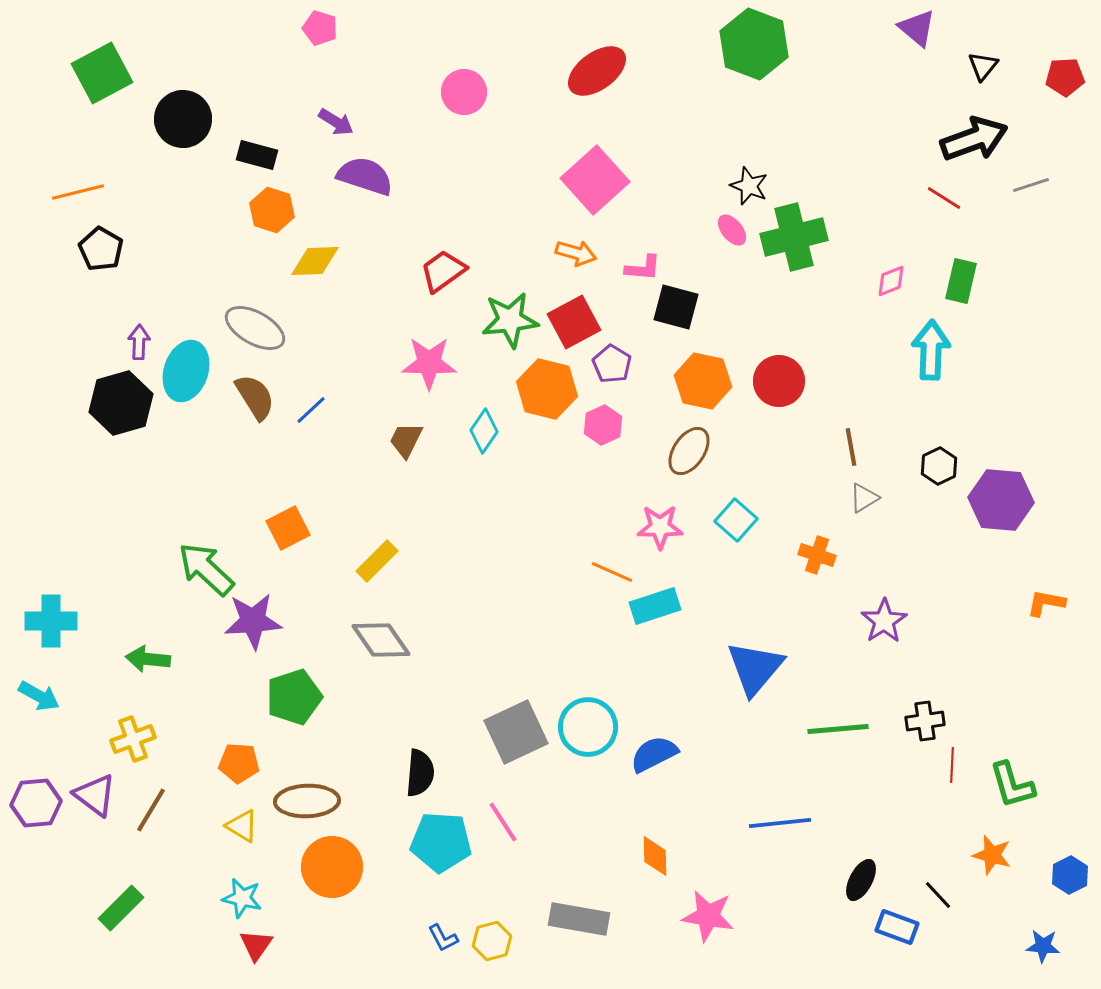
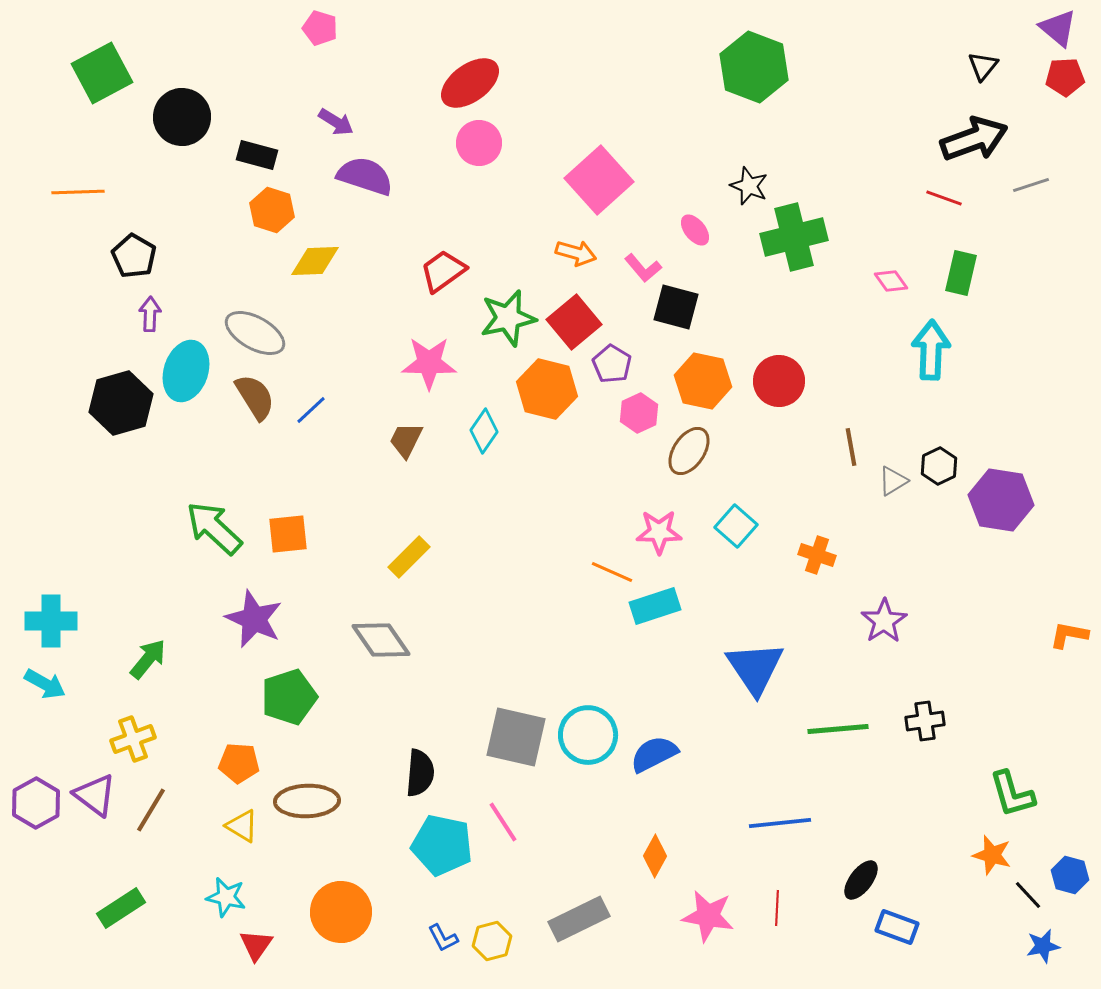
purple triangle at (917, 28): moved 141 px right
green hexagon at (754, 44): moved 23 px down
red ellipse at (597, 71): moved 127 px left, 12 px down
pink circle at (464, 92): moved 15 px right, 51 px down
black circle at (183, 119): moved 1 px left, 2 px up
pink square at (595, 180): moved 4 px right
orange line at (78, 192): rotated 12 degrees clockwise
red line at (944, 198): rotated 12 degrees counterclockwise
pink ellipse at (732, 230): moved 37 px left
black pentagon at (101, 249): moved 33 px right, 7 px down
pink L-shape at (643, 268): rotated 45 degrees clockwise
pink diamond at (891, 281): rotated 76 degrees clockwise
green rectangle at (961, 281): moved 8 px up
green star at (510, 320): moved 2 px left, 2 px up; rotated 6 degrees counterclockwise
red square at (574, 322): rotated 12 degrees counterclockwise
gray ellipse at (255, 328): moved 5 px down
purple arrow at (139, 342): moved 11 px right, 28 px up
pink hexagon at (603, 425): moved 36 px right, 12 px up
gray triangle at (864, 498): moved 29 px right, 17 px up
purple hexagon at (1001, 500): rotated 4 degrees clockwise
cyan square at (736, 520): moved 6 px down
pink star at (660, 527): moved 1 px left, 5 px down
orange square at (288, 528): moved 6 px down; rotated 21 degrees clockwise
yellow rectangle at (377, 561): moved 32 px right, 4 px up
green arrow at (206, 569): moved 8 px right, 41 px up
orange L-shape at (1046, 603): moved 23 px right, 32 px down
purple star at (253, 621): moved 1 px right, 2 px up; rotated 28 degrees clockwise
green arrow at (148, 659): rotated 123 degrees clockwise
blue triangle at (755, 668): rotated 14 degrees counterclockwise
cyan arrow at (39, 696): moved 6 px right, 12 px up
green pentagon at (294, 697): moved 5 px left
cyan circle at (588, 727): moved 8 px down
gray square at (516, 732): moved 5 px down; rotated 38 degrees clockwise
red line at (952, 765): moved 175 px left, 143 px down
green L-shape at (1012, 785): moved 9 px down
purple hexagon at (36, 803): rotated 24 degrees counterclockwise
cyan pentagon at (441, 842): moved 1 px right, 3 px down; rotated 8 degrees clockwise
orange diamond at (655, 856): rotated 30 degrees clockwise
orange circle at (332, 867): moved 9 px right, 45 px down
blue hexagon at (1070, 875): rotated 18 degrees counterclockwise
black ellipse at (861, 880): rotated 9 degrees clockwise
black line at (938, 895): moved 90 px right
cyan star at (242, 898): moved 16 px left, 1 px up
green rectangle at (121, 908): rotated 12 degrees clockwise
gray rectangle at (579, 919): rotated 36 degrees counterclockwise
blue star at (1043, 946): rotated 16 degrees counterclockwise
